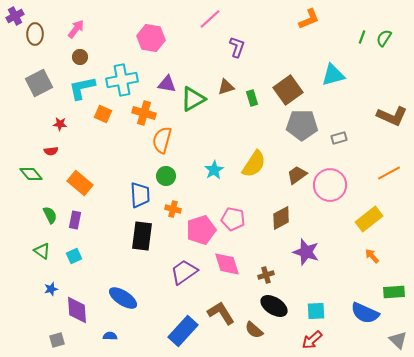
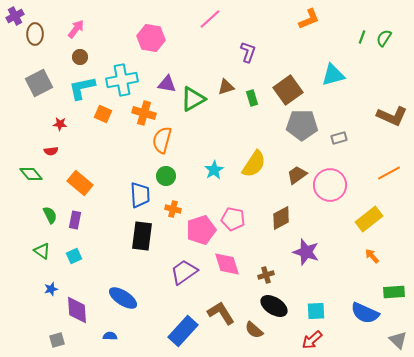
purple L-shape at (237, 47): moved 11 px right, 5 px down
